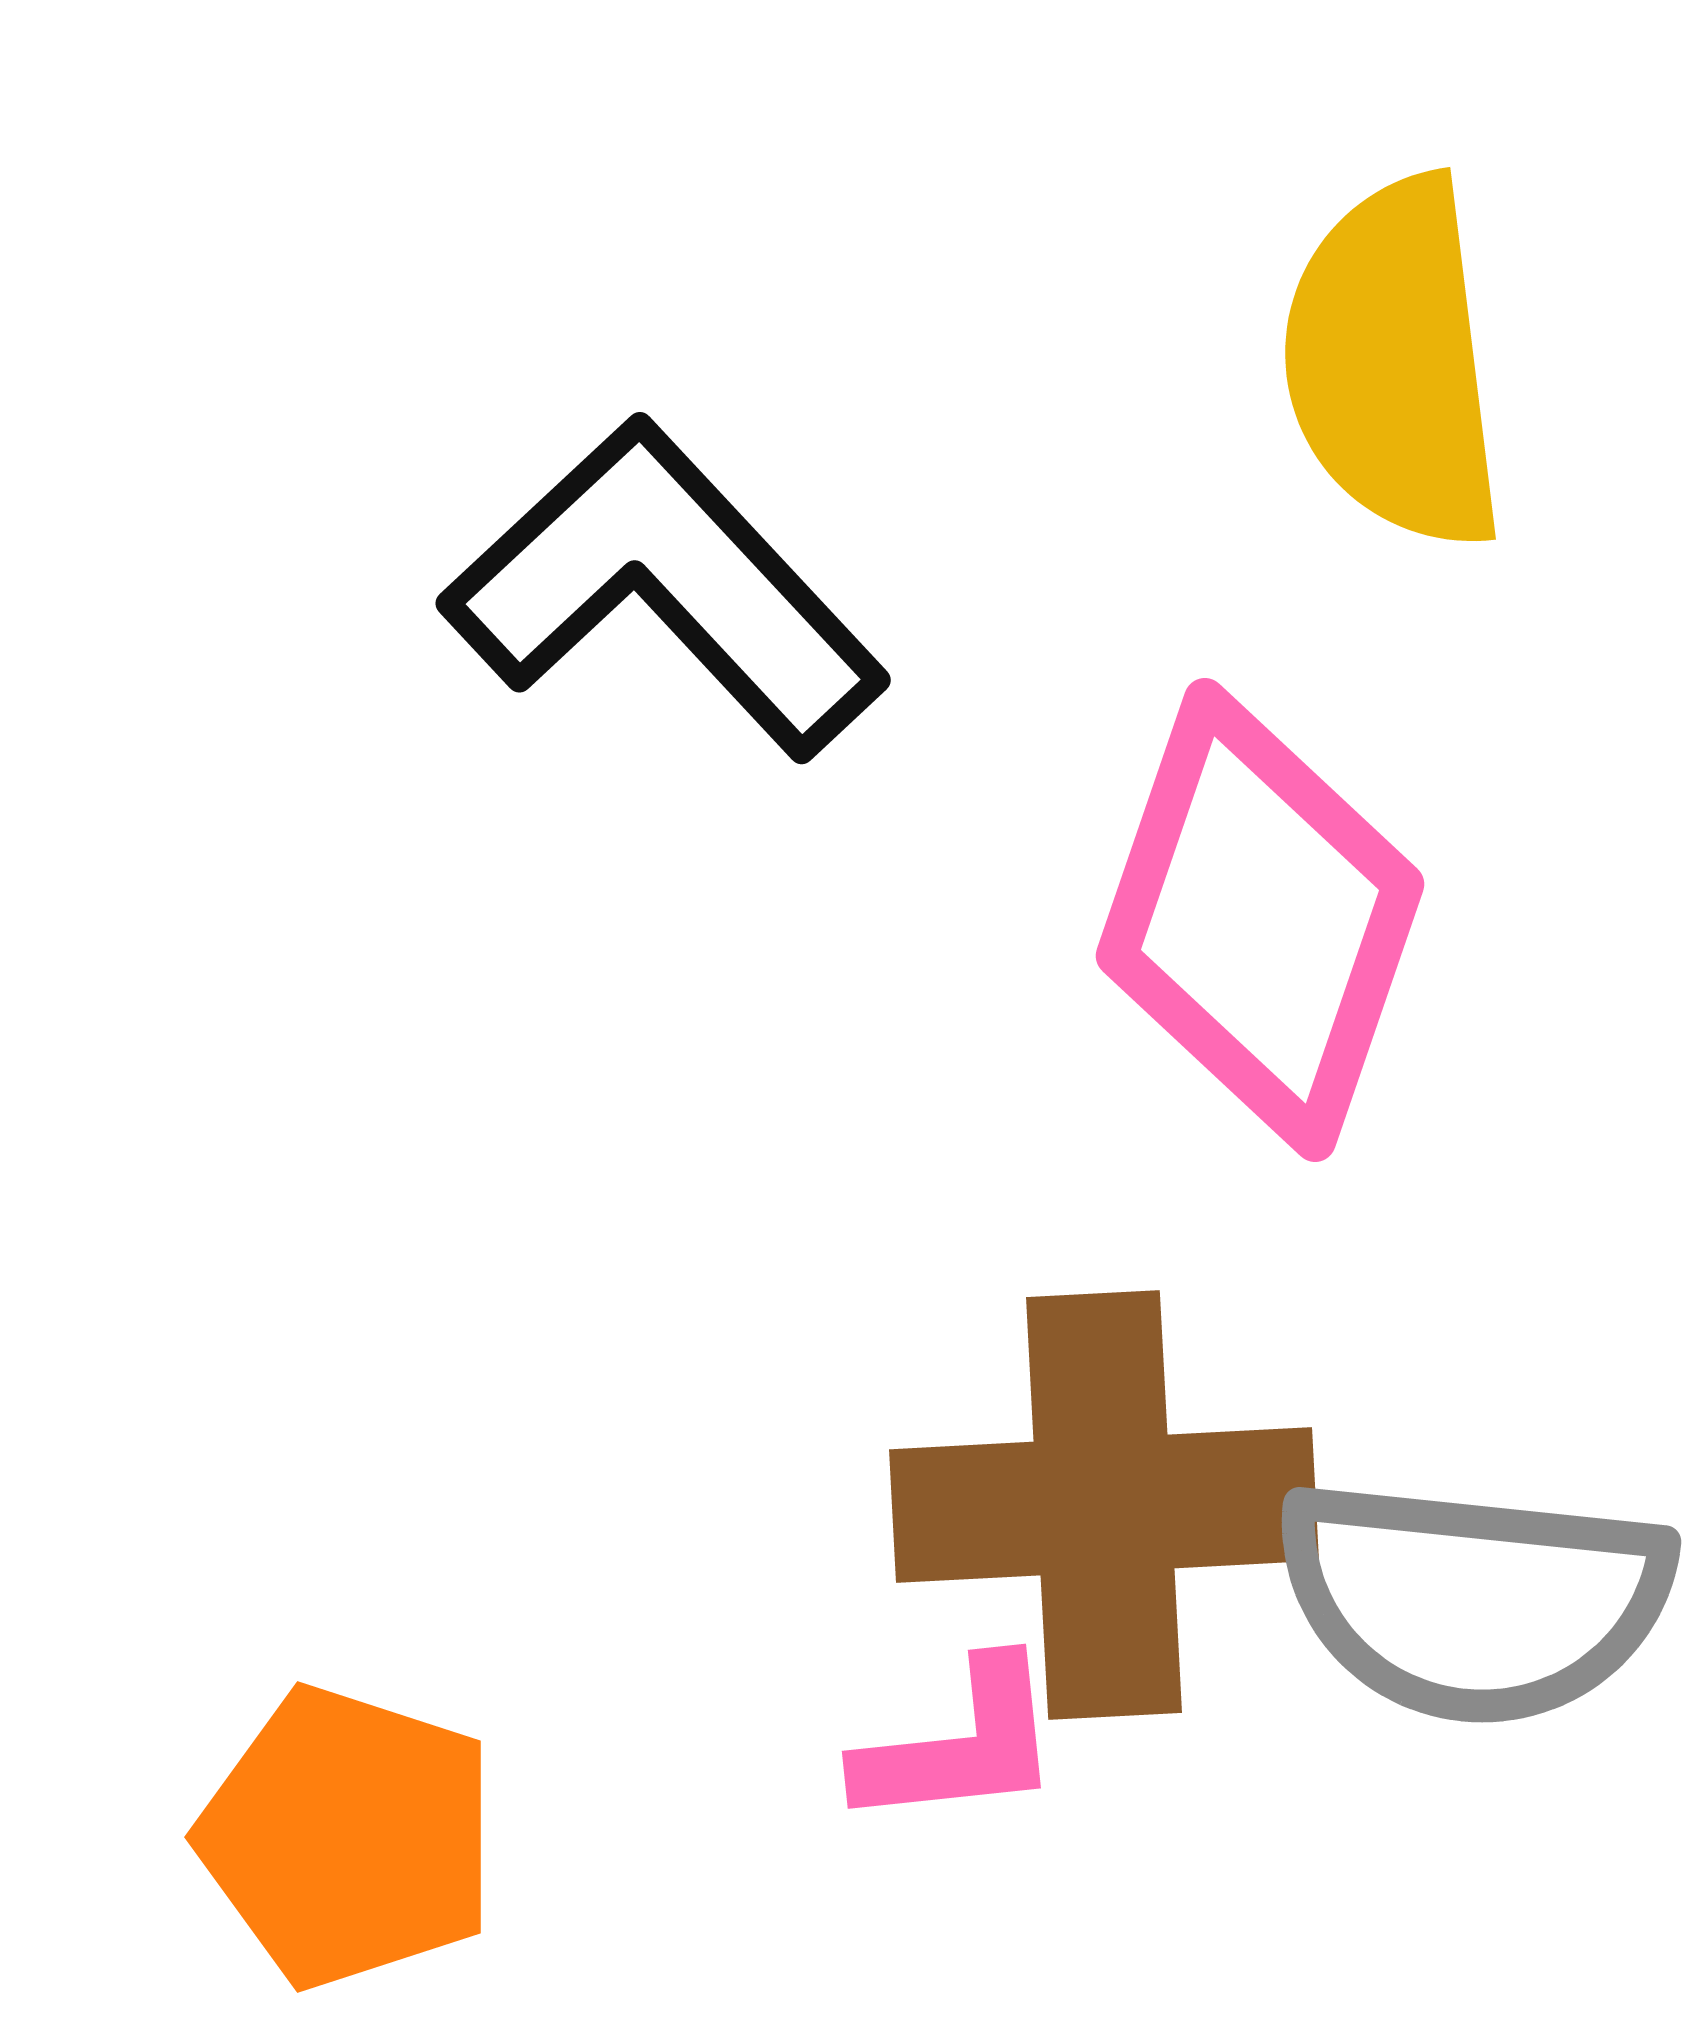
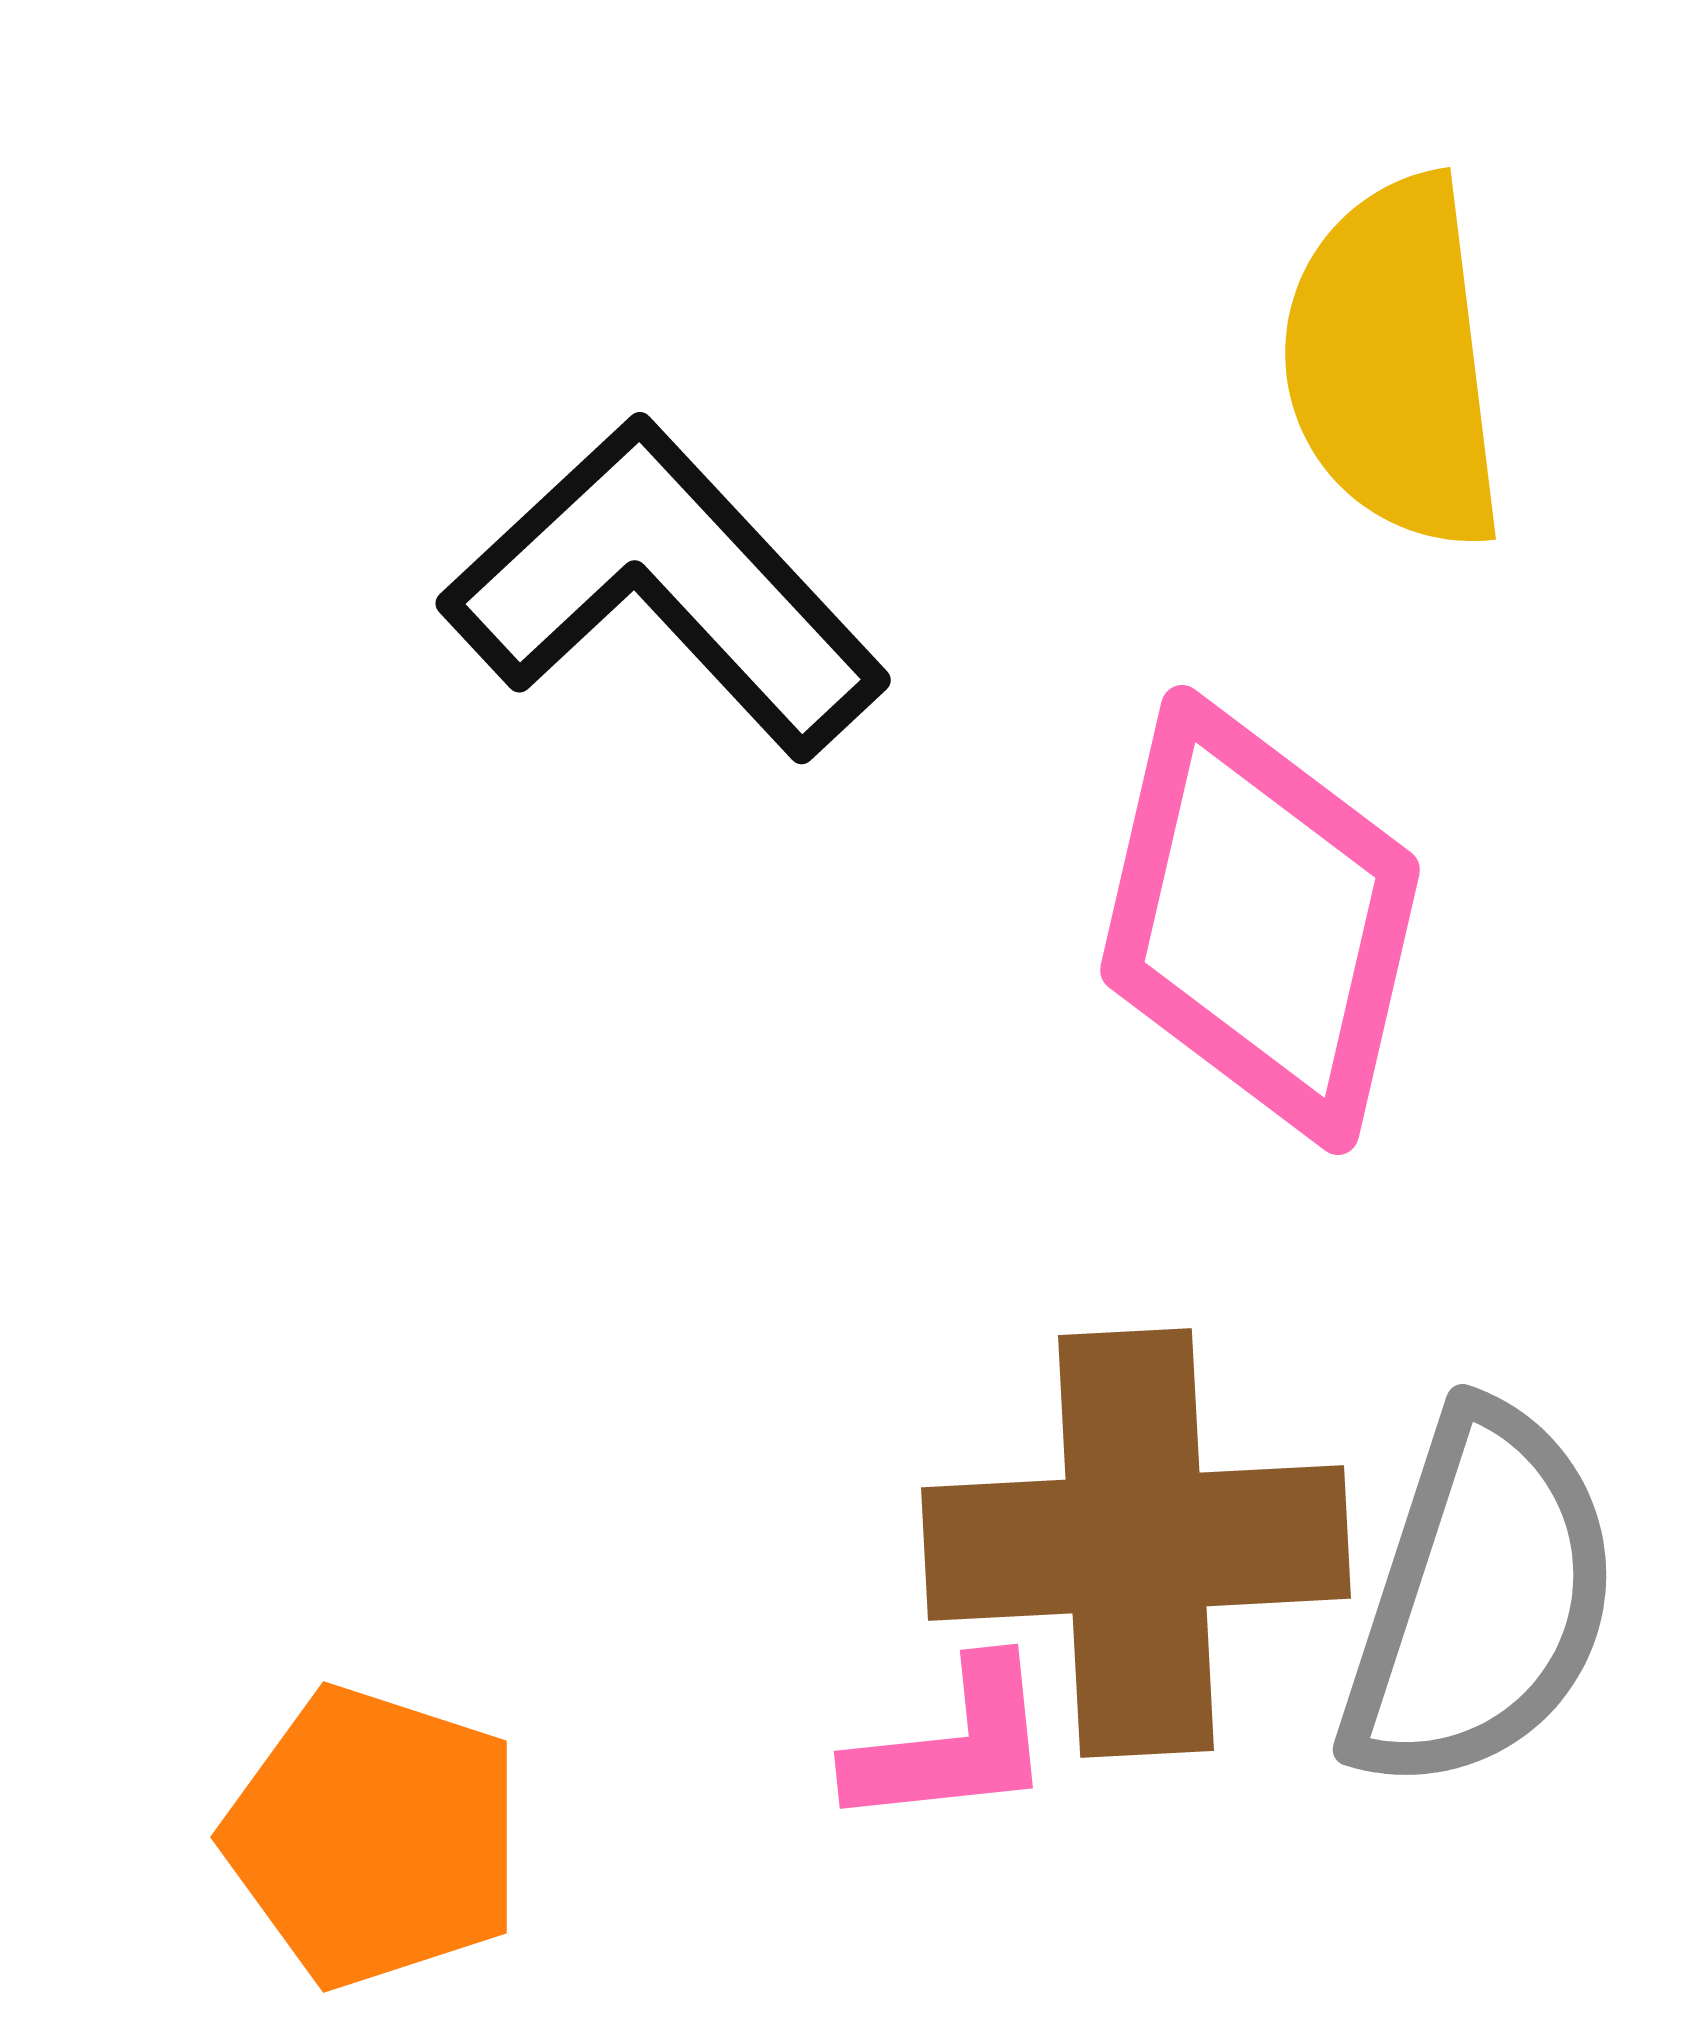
pink diamond: rotated 6 degrees counterclockwise
brown cross: moved 32 px right, 38 px down
gray semicircle: moved 6 px right, 1 px up; rotated 78 degrees counterclockwise
pink L-shape: moved 8 px left
orange pentagon: moved 26 px right
